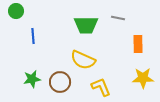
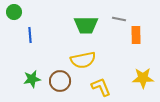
green circle: moved 2 px left, 1 px down
gray line: moved 1 px right, 1 px down
blue line: moved 3 px left, 1 px up
orange rectangle: moved 2 px left, 9 px up
yellow semicircle: rotated 35 degrees counterclockwise
brown circle: moved 1 px up
